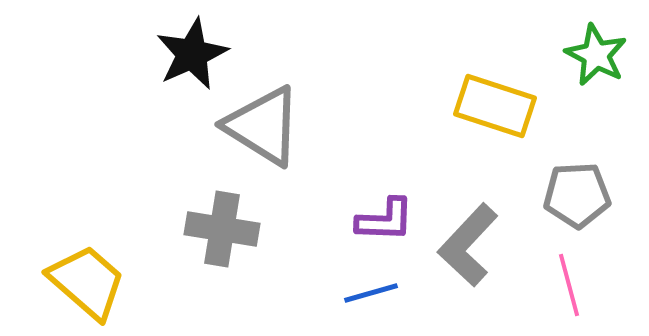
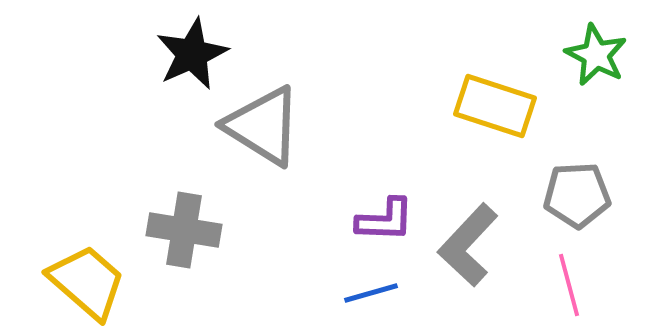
gray cross: moved 38 px left, 1 px down
